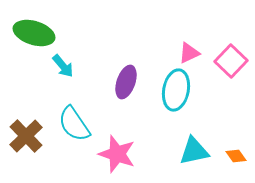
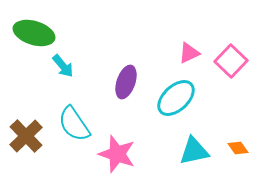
cyan ellipse: moved 8 px down; rotated 36 degrees clockwise
orange diamond: moved 2 px right, 8 px up
